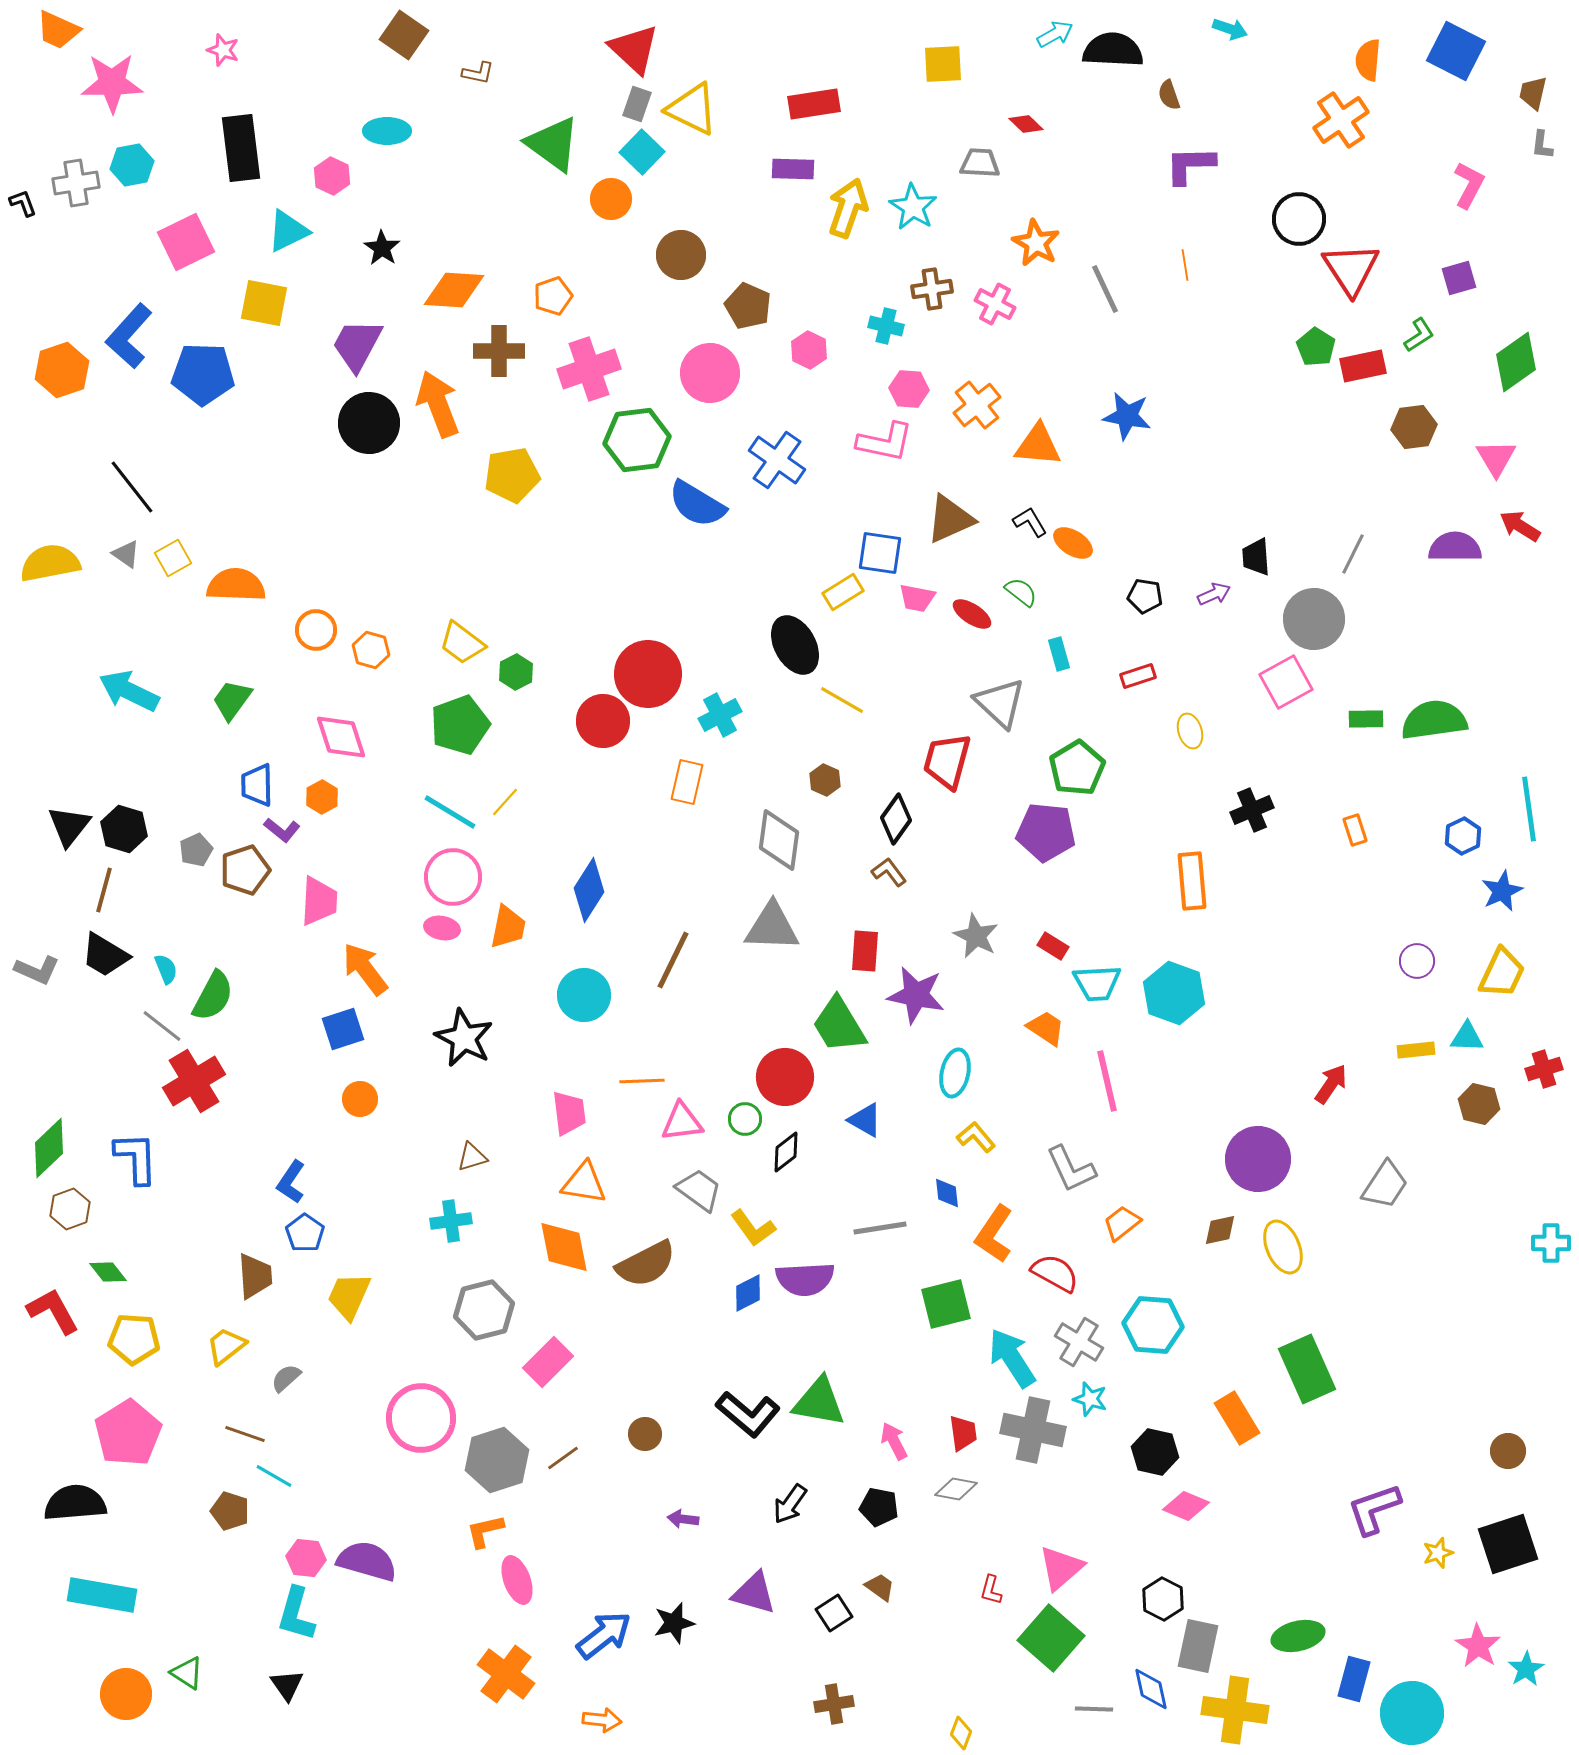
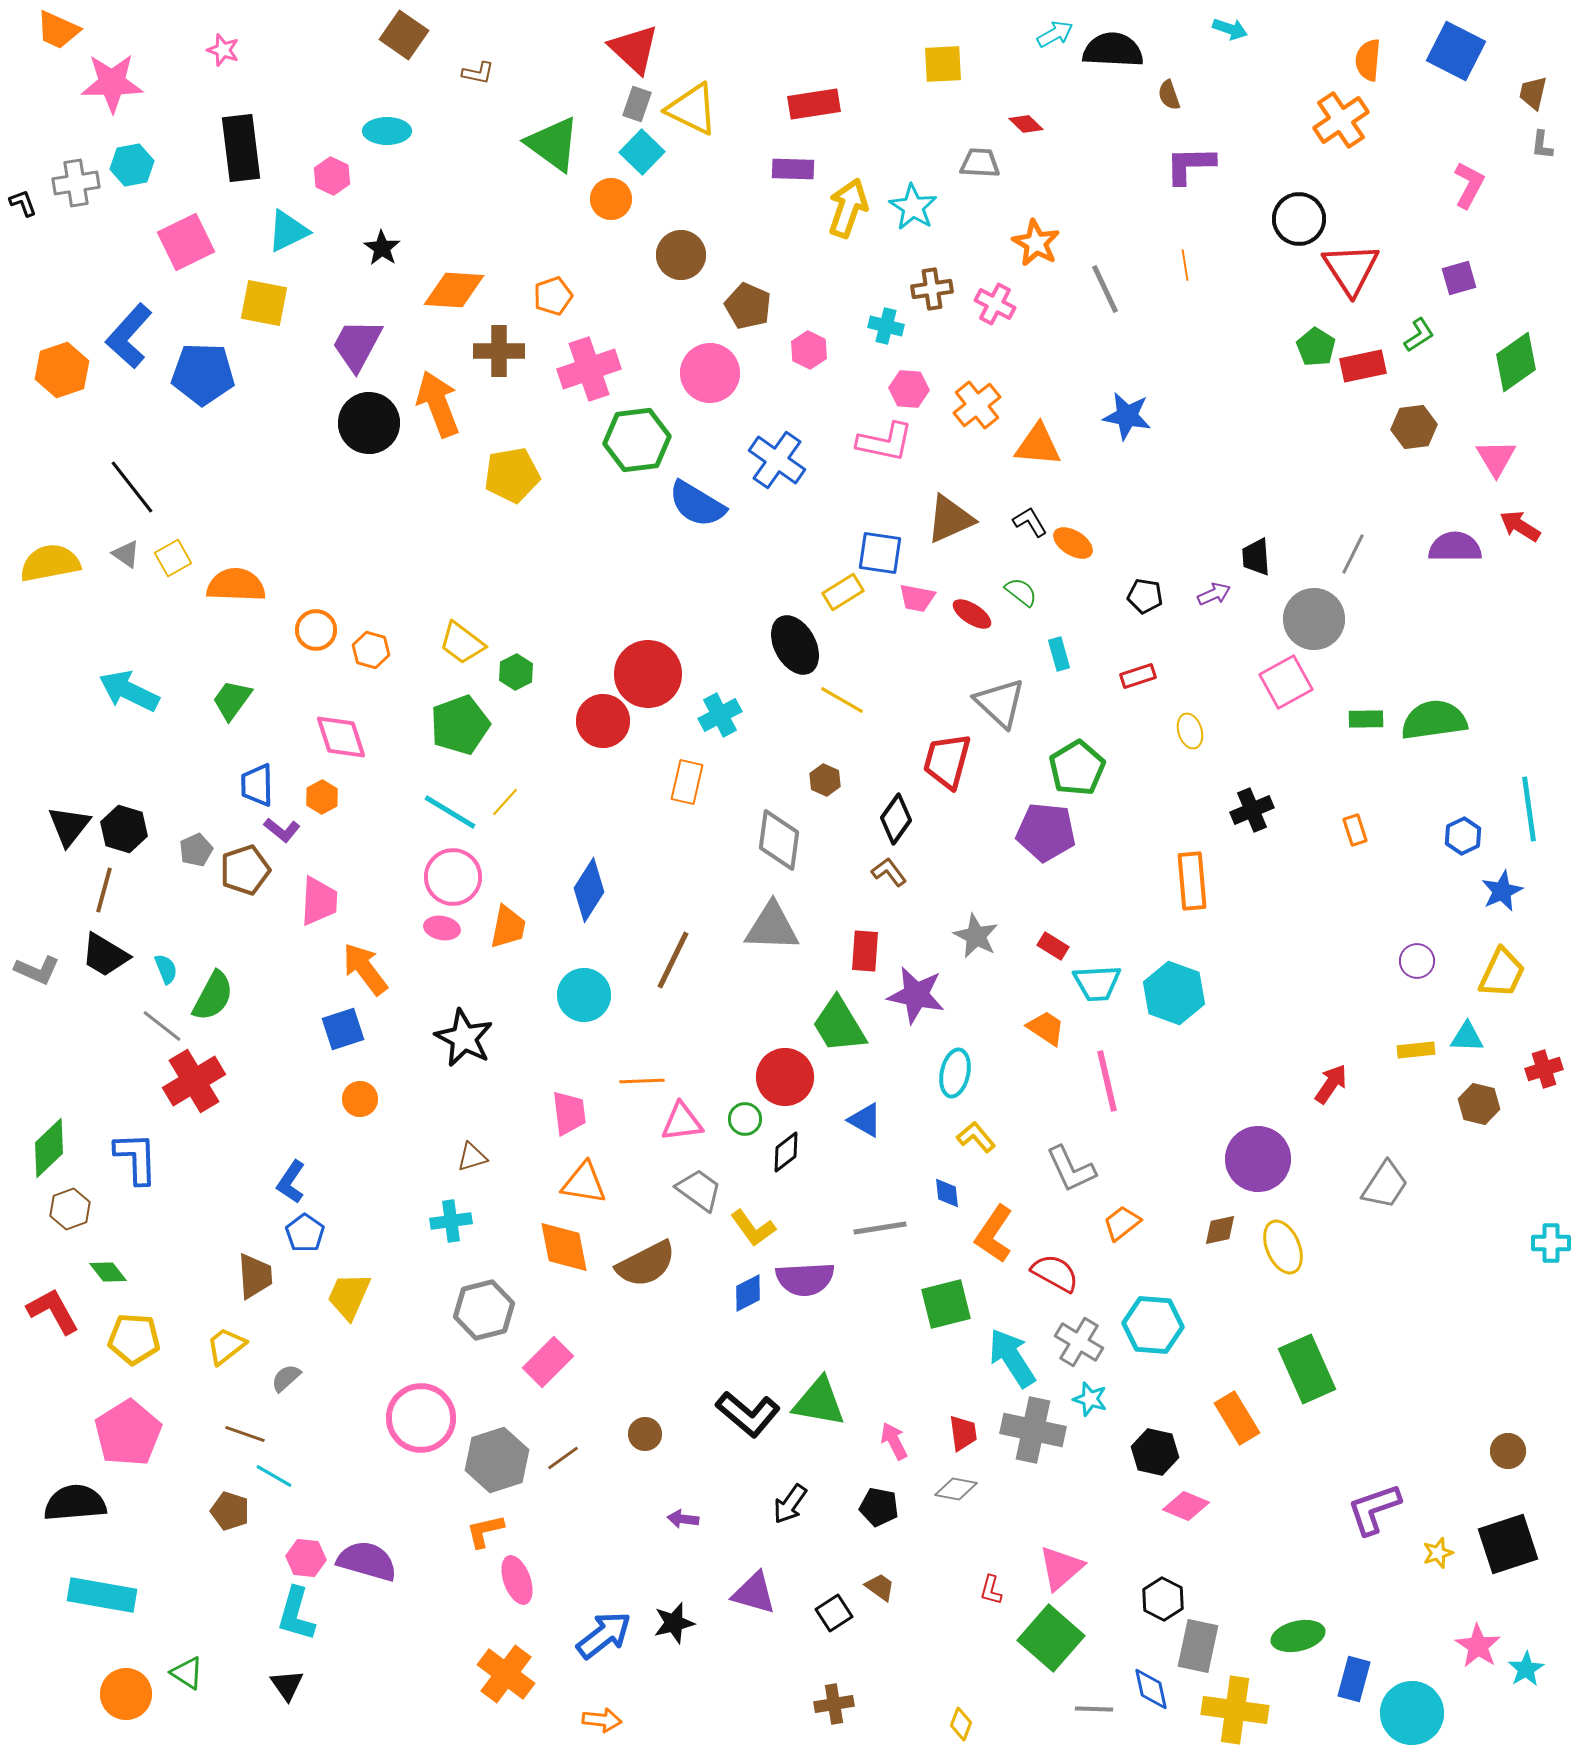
yellow diamond at (961, 1733): moved 9 px up
